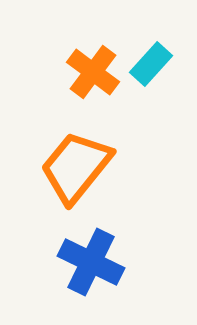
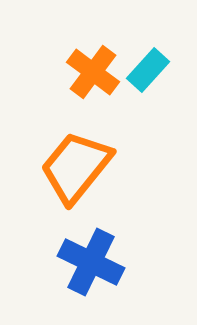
cyan rectangle: moved 3 px left, 6 px down
